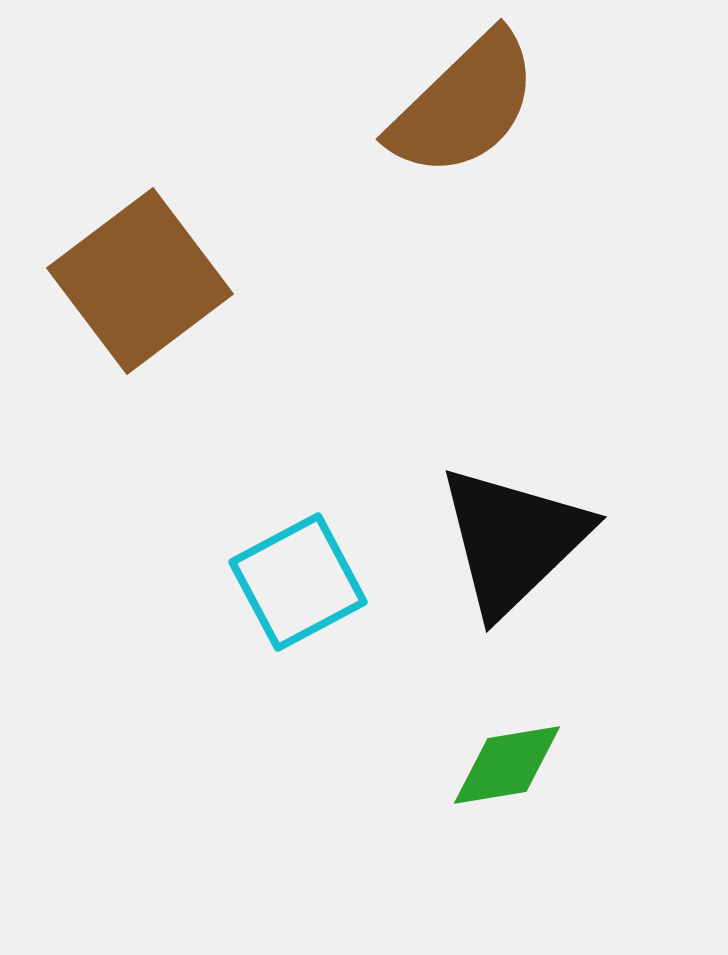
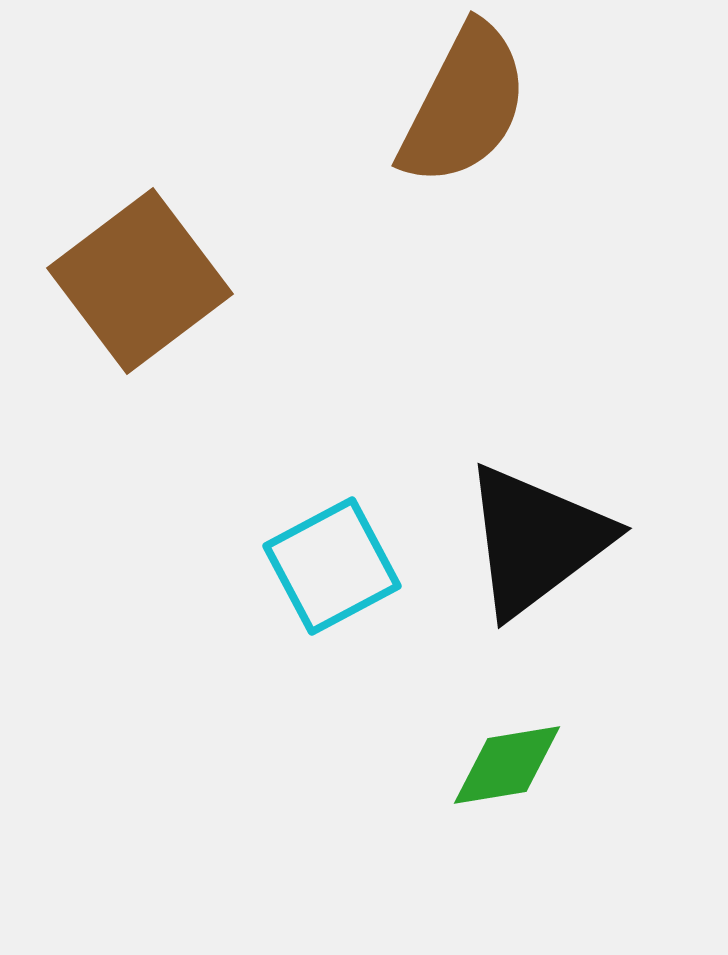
brown semicircle: rotated 19 degrees counterclockwise
black triangle: moved 23 px right; rotated 7 degrees clockwise
cyan square: moved 34 px right, 16 px up
